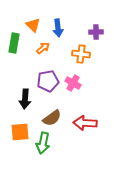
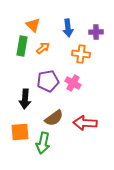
blue arrow: moved 10 px right
green rectangle: moved 8 px right, 3 px down
brown semicircle: moved 2 px right
